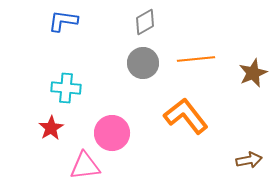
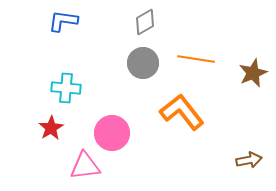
orange line: rotated 15 degrees clockwise
orange L-shape: moved 4 px left, 4 px up
